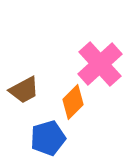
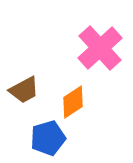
pink cross: moved 16 px up
orange diamond: rotated 12 degrees clockwise
